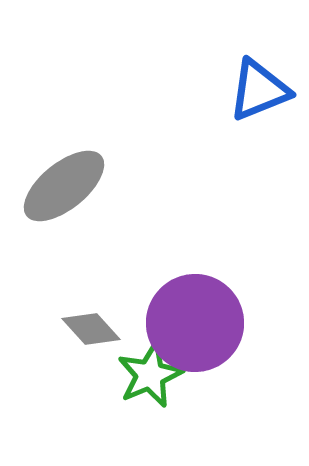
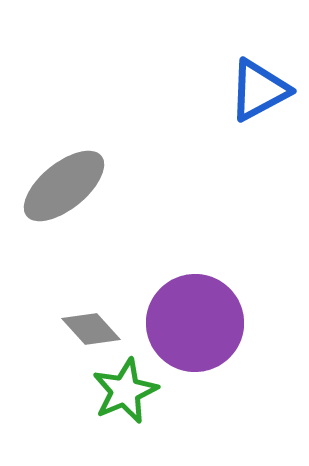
blue triangle: rotated 6 degrees counterclockwise
green star: moved 25 px left, 16 px down
